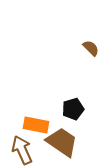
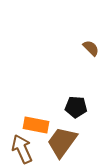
black pentagon: moved 3 px right, 2 px up; rotated 20 degrees clockwise
brown trapezoid: rotated 88 degrees counterclockwise
brown arrow: moved 1 px up
